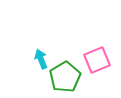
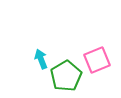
green pentagon: moved 1 px right, 1 px up
